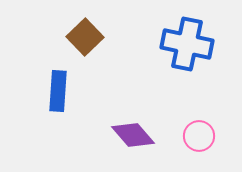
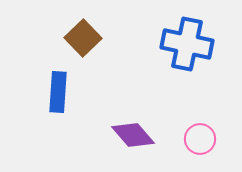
brown square: moved 2 px left, 1 px down
blue rectangle: moved 1 px down
pink circle: moved 1 px right, 3 px down
